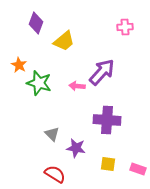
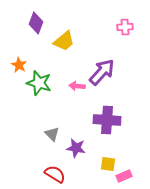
pink rectangle: moved 14 px left, 7 px down; rotated 42 degrees counterclockwise
